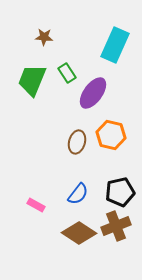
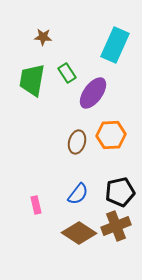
brown star: moved 1 px left
green trapezoid: rotated 12 degrees counterclockwise
orange hexagon: rotated 16 degrees counterclockwise
pink rectangle: rotated 48 degrees clockwise
